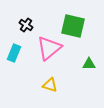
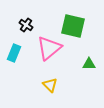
yellow triangle: rotated 28 degrees clockwise
